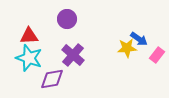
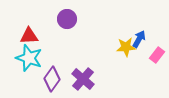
blue arrow: rotated 96 degrees counterclockwise
yellow star: moved 1 px left, 1 px up
purple cross: moved 10 px right, 24 px down
purple diamond: rotated 45 degrees counterclockwise
